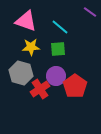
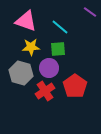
purple circle: moved 7 px left, 8 px up
red cross: moved 5 px right, 2 px down
